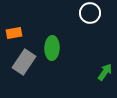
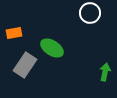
green ellipse: rotated 60 degrees counterclockwise
gray rectangle: moved 1 px right, 3 px down
green arrow: rotated 24 degrees counterclockwise
